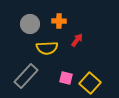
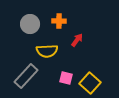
yellow semicircle: moved 3 px down
